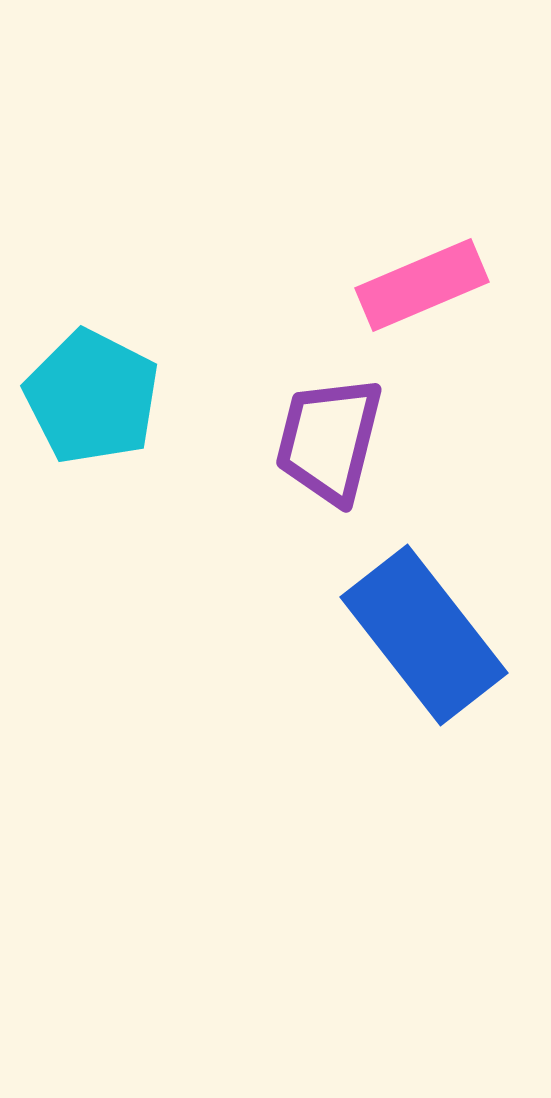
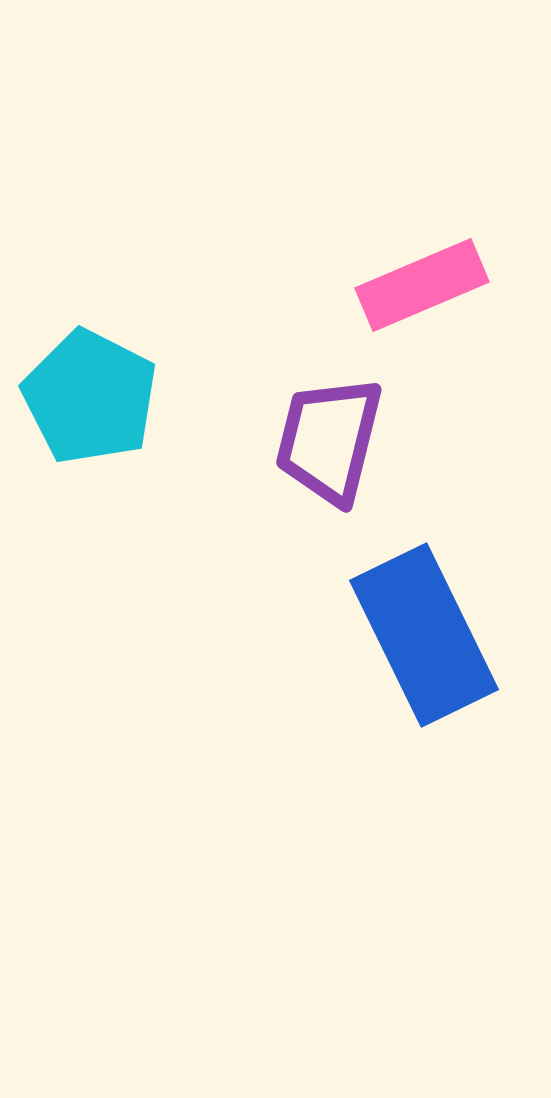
cyan pentagon: moved 2 px left
blue rectangle: rotated 12 degrees clockwise
